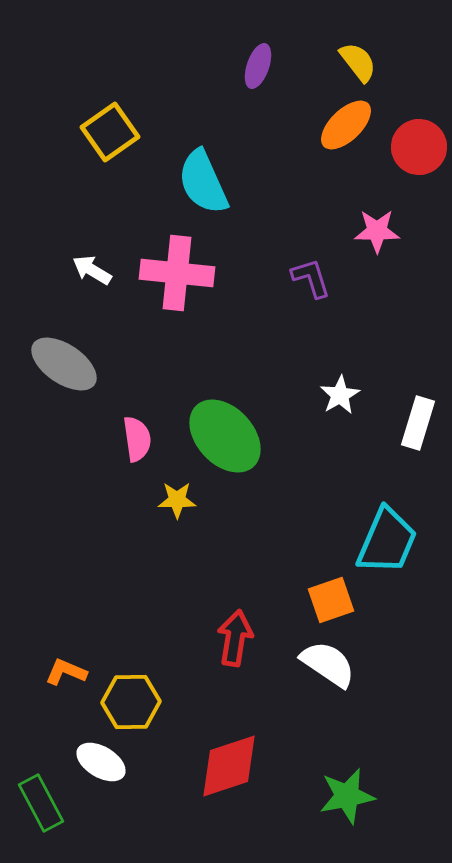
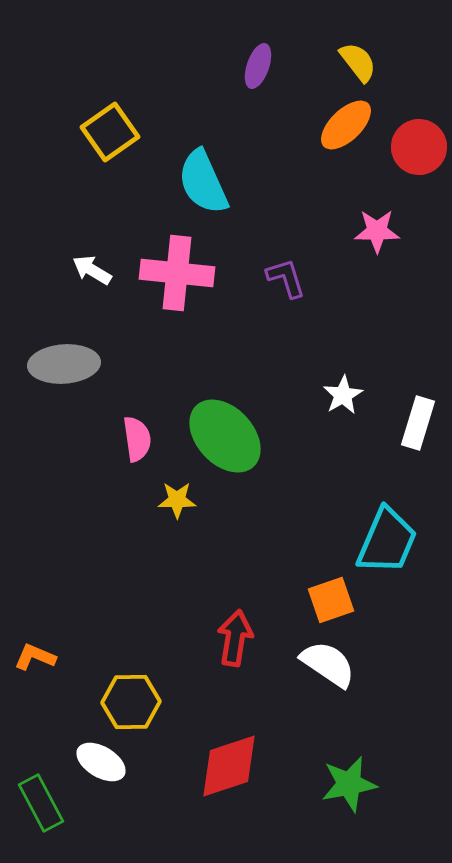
purple L-shape: moved 25 px left
gray ellipse: rotated 38 degrees counterclockwise
white star: moved 3 px right
orange L-shape: moved 31 px left, 15 px up
green star: moved 2 px right, 12 px up
